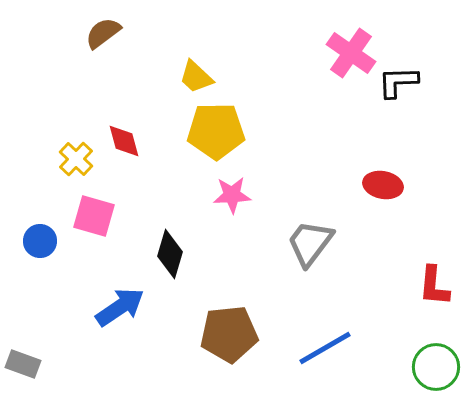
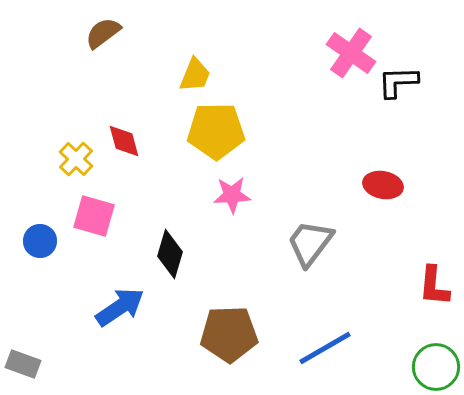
yellow trapezoid: moved 1 px left, 2 px up; rotated 111 degrees counterclockwise
brown pentagon: rotated 4 degrees clockwise
